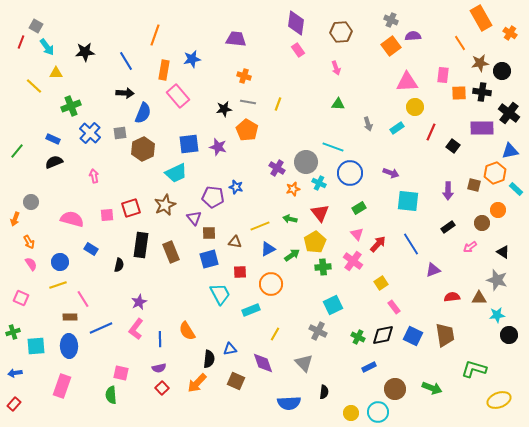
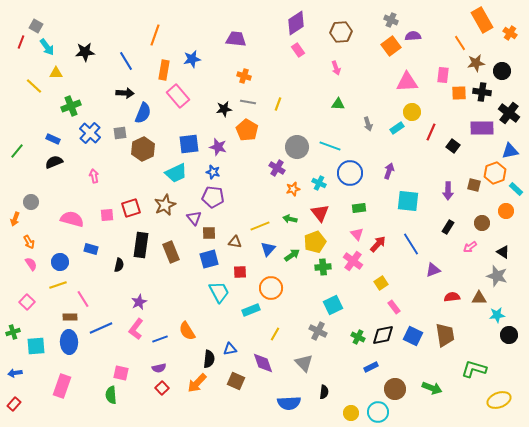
orange rectangle at (481, 18): moved 1 px right, 2 px down
purple diamond at (296, 23): rotated 50 degrees clockwise
brown star at (480, 63): moved 4 px left
yellow circle at (415, 107): moved 3 px left, 5 px down
cyan line at (333, 147): moved 3 px left, 1 px up
gray circle at (306, 162): moved 9 px left, 15 px up
purple arrow at (391, 173): moved 2 px left, 2 px up; rotated 91 degrees counterclockwise
blue star at (236, 187): moved 23 px left, 15 px up
green rectangle at (359, 208): rotated 24 degrees clockwise
orange circle at (498, 210): moved 8 px right, 1 px down
black rectangle at (448, 227): rotated 24 degrees counterclockwise
yellow pentagon at (315, 242): rotated 10 degrees clockwise
blue rectangle at (91, 249): rotated 16 degrees counterclockwise
blue triangle at (268, 249): rotated 21 degrees counterclockwise
gray star at (497, 280): moved 4 px up
orange circle at (271, 284): moved 4 px down
cyan trapezoid at (220, 294): moved 1 px left, 2 px up
pink square at (21, 298): moved 6 px right, 4 px down; rotated 21 degrees clockwise
blue line at (160, 339): rotated 70 degrees clockwise
blue ellipse at (69, 346): moved 4 px up
blue rectangle at (369, 367): moved 2 px right
